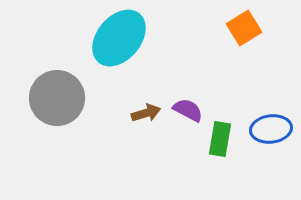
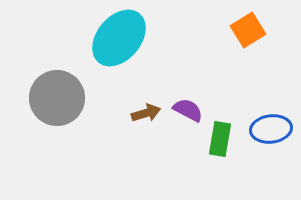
orange square: moved 4 px right, 2 px down
